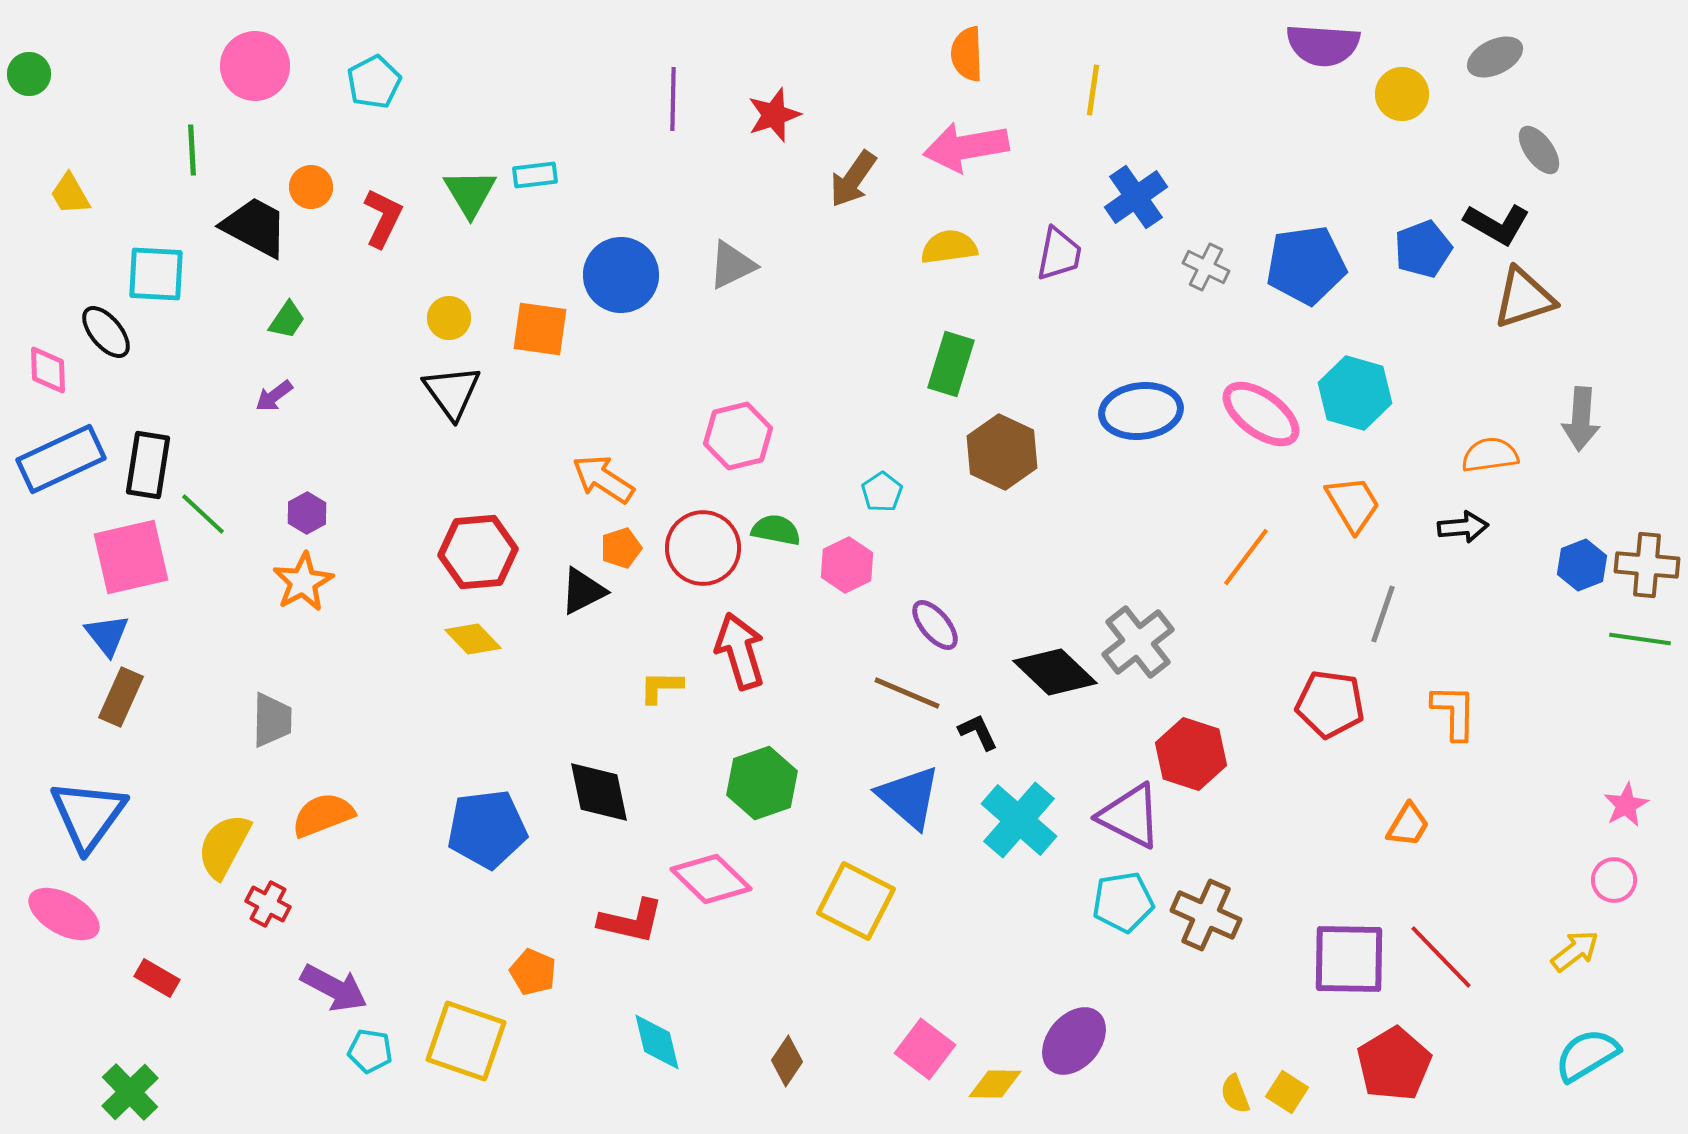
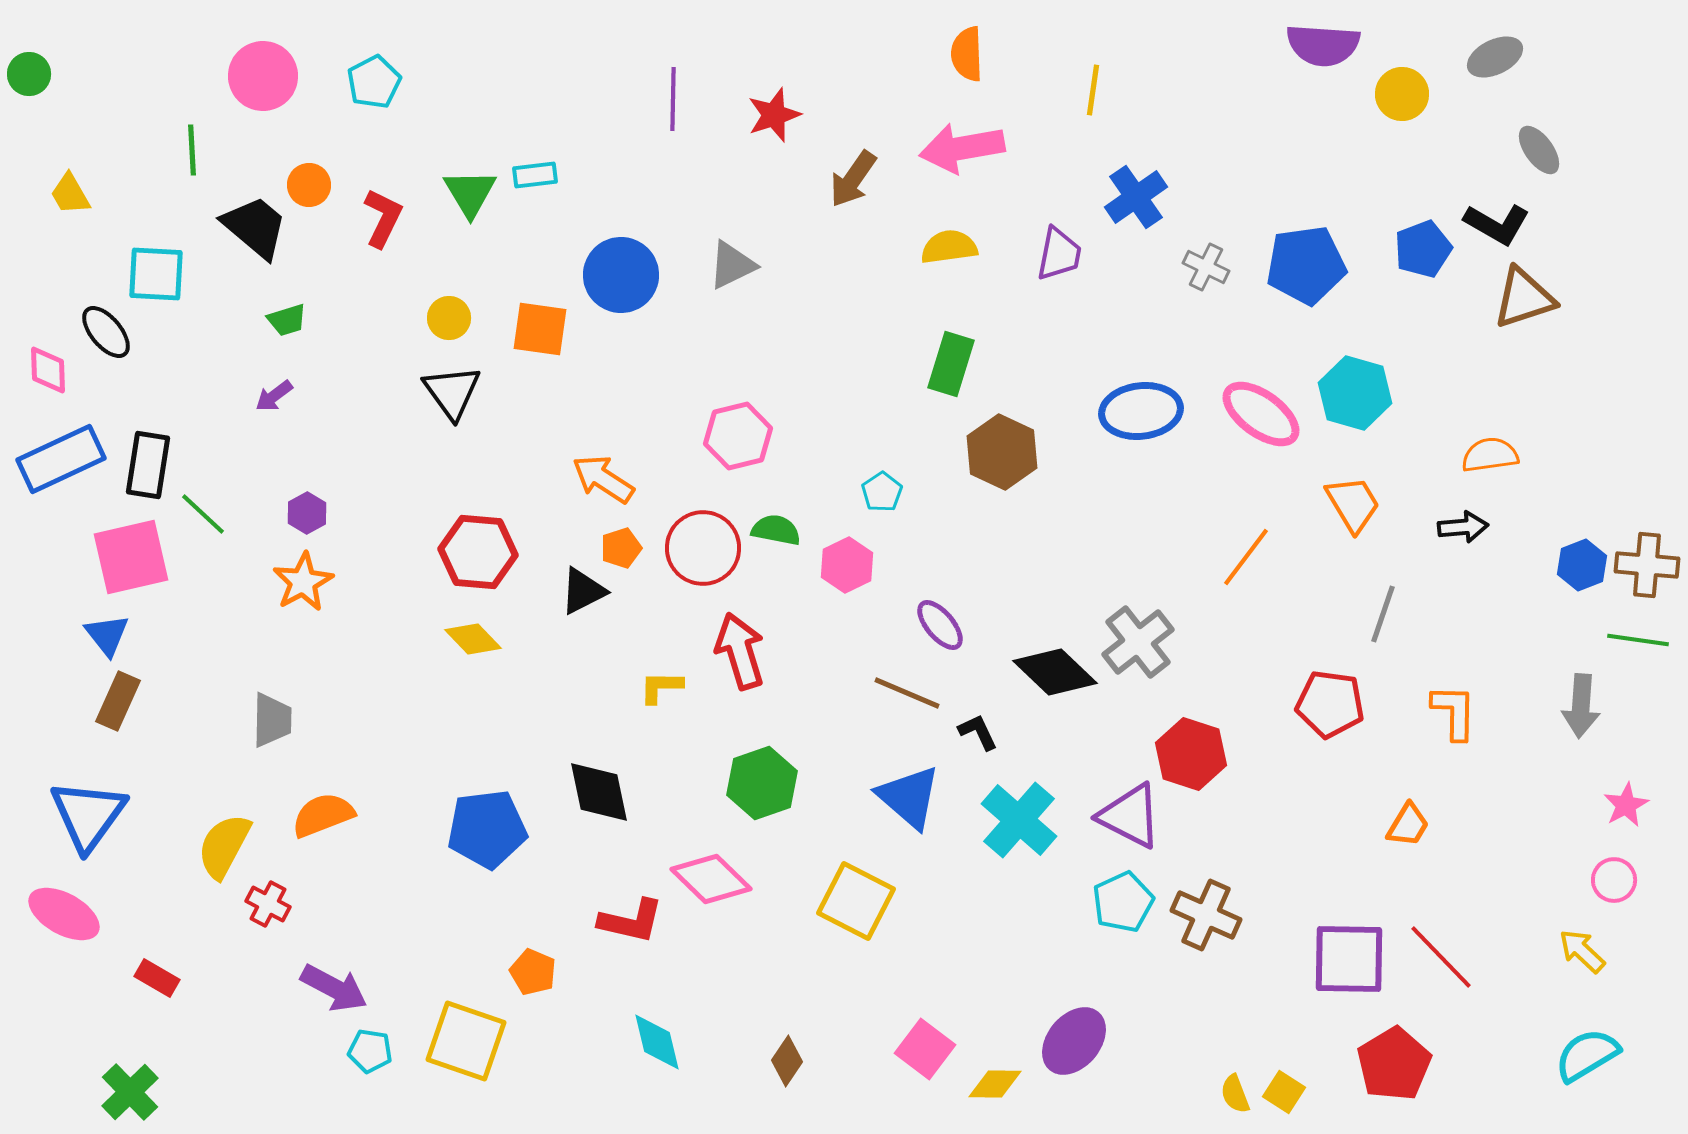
pink circle at (255, 66): moved 8 px right, 10 px down
pink arrow at (966, 147): moved 4 px left, 1 px down
orange circle at (311, 187): moved 2 px left, 2 px up
black trapezoid at (255, 227): rotated 12 degrees clockwise
green trapezoid at (287, 320): rotated 39 degrees clockwise
gray arrow at (1581, 419): moved 287 px down
red hexagon at (478, 552): rotated 10 degrees clockwise
purple ellipse at (935, 625): moved 5 px right
green line at (1640, 639): moved 2 px left, 1 px down
brown rectangle at (121, 697): moved 3 px left, 4 px down
cyan pentagon at (1123, 902): rotated 16 degrees counterclockwise
yellow arrow at (1575, 951): moved 7 px right; rotated 99 degrees counterclockwise
yellow square at (1287, 1092): moved 3 px left
